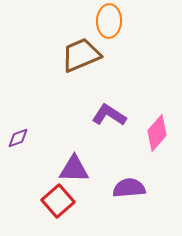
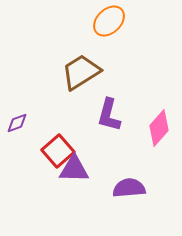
orange ellipse: rotated 44 degrees clockwise
brown trapezoid: moved 17 px down; rotated 9 degrees counterclockwise
purple L-shape: rotated 108 degrees counterclockwise
pink diamond: moved 2 px right, 5 px up
purple diamond: moved 1 px left, 15 px up
red square: moved 50 px up
